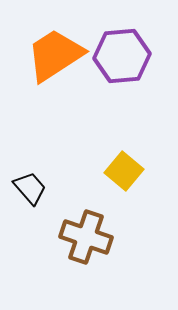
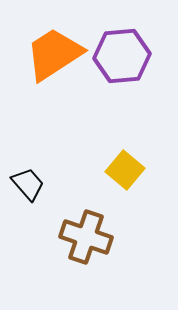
orange trapezoid: moved 1 px left, 1 px up
yellow square: moved 1 px right, 1 px up
black trapezoid: moved 2 px left, 4 px up
